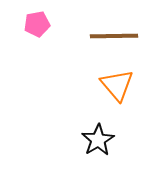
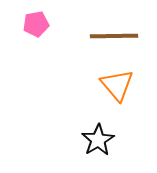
pink pentagon: moved 1 px left
